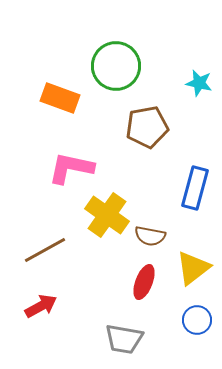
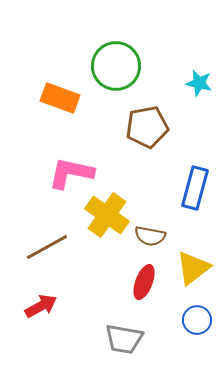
pink L-shape: moved 5 px down
brown line: moved 2 px right, 3 px up
